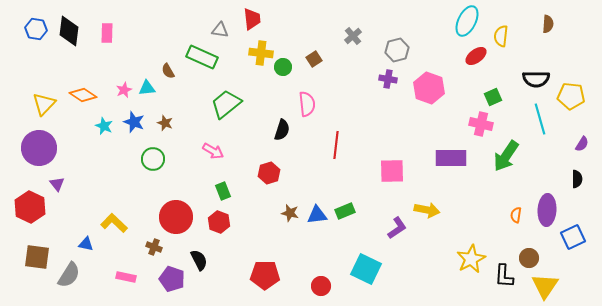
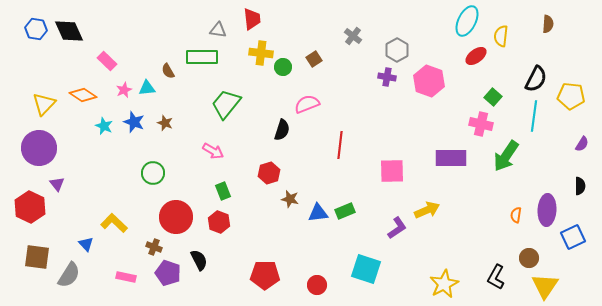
gray triangle at (220, 30): moved 2 px left
black diamond at (69, 31): rotated 32 degrees counterclockwise
pink rectangle at (107, 33): moved 28 px down; rotated 48 degrees counterclockwise
gray cross at (353, 36): rotated 12 degrees counterclockwise
gray hexagon at (397, 50): rotated 15 degrees counterclockwise
green rectangle at (202, 57): rotated 24 degrees counterclockwise
purple cross at (388, 79): moved 1 px left, 2 px up
black semicircle at (536, 79): rotated 64 degrees counterclockwise
pink hexagon at (429, 88): moved 7 px up
green square at (493, 97): rotated 24 degrees counterclockwise
green trapezoid at (226, 104): rotated 12 degrees counterclockwise
pink semicircle at (307, 104): rotated 105 degrees counterclockwise
cyan line at (540, 119): moved 6 px left, 3 px up; rotated 24 degrees clockwise
red line at (336, 145): moved 4 px right
green circle at (153, 159): moved 14 px down
black semicircle at (577, 179): moved 3 px right, 7 px down
yellow arrow at (427, 210): rotated 35 degrees counterclockwise
brown star at (290, 213): moved 14 px up
blue triangle at (317, 215): moved 1 px right, 2 px up
blue triangle at (86, 244): rotated 35 degrees clockwise
yellow star at (471, 259): moved 27 px left, 25 px down
cyan square at (366, 269): rotated 8 degrees counterclockwise
black L-shape at (504, 276): moved 8 px left, 1 px down; rotated 25 degrees clockwise
purple pentagon at (172, 279): moved 4 px left, 6 px up
red circle at (321, 286): moved 4 px left, 1 px up
